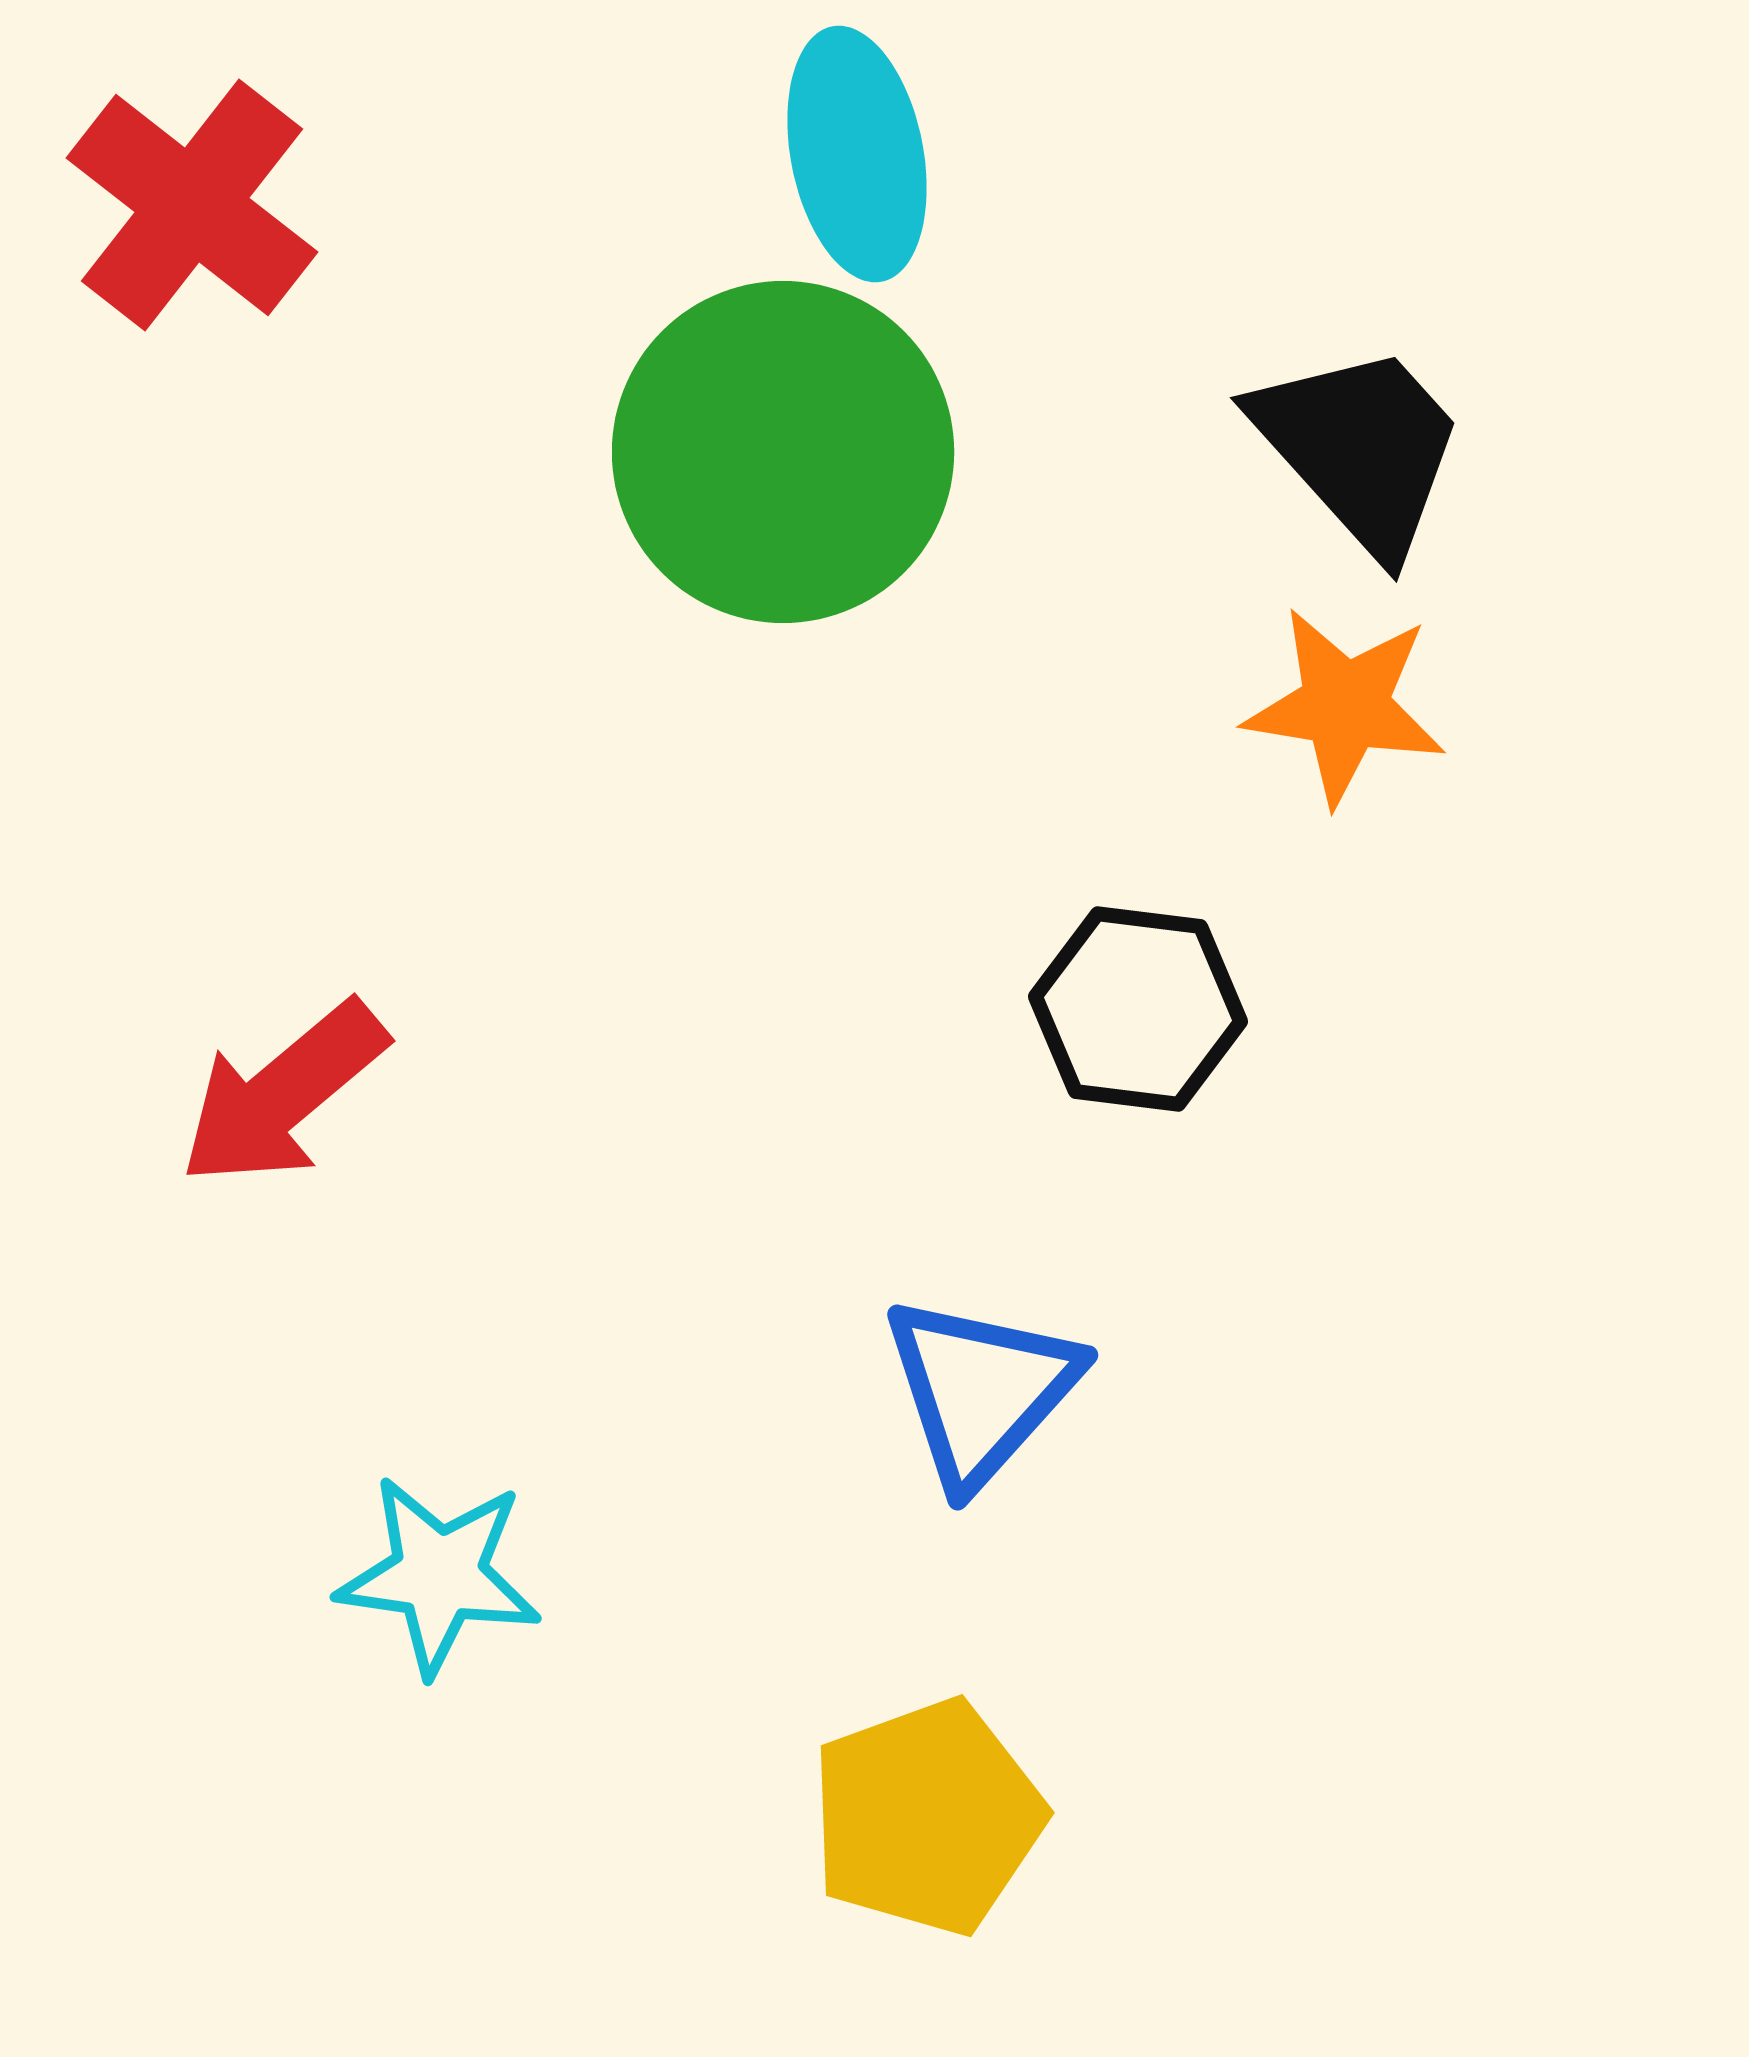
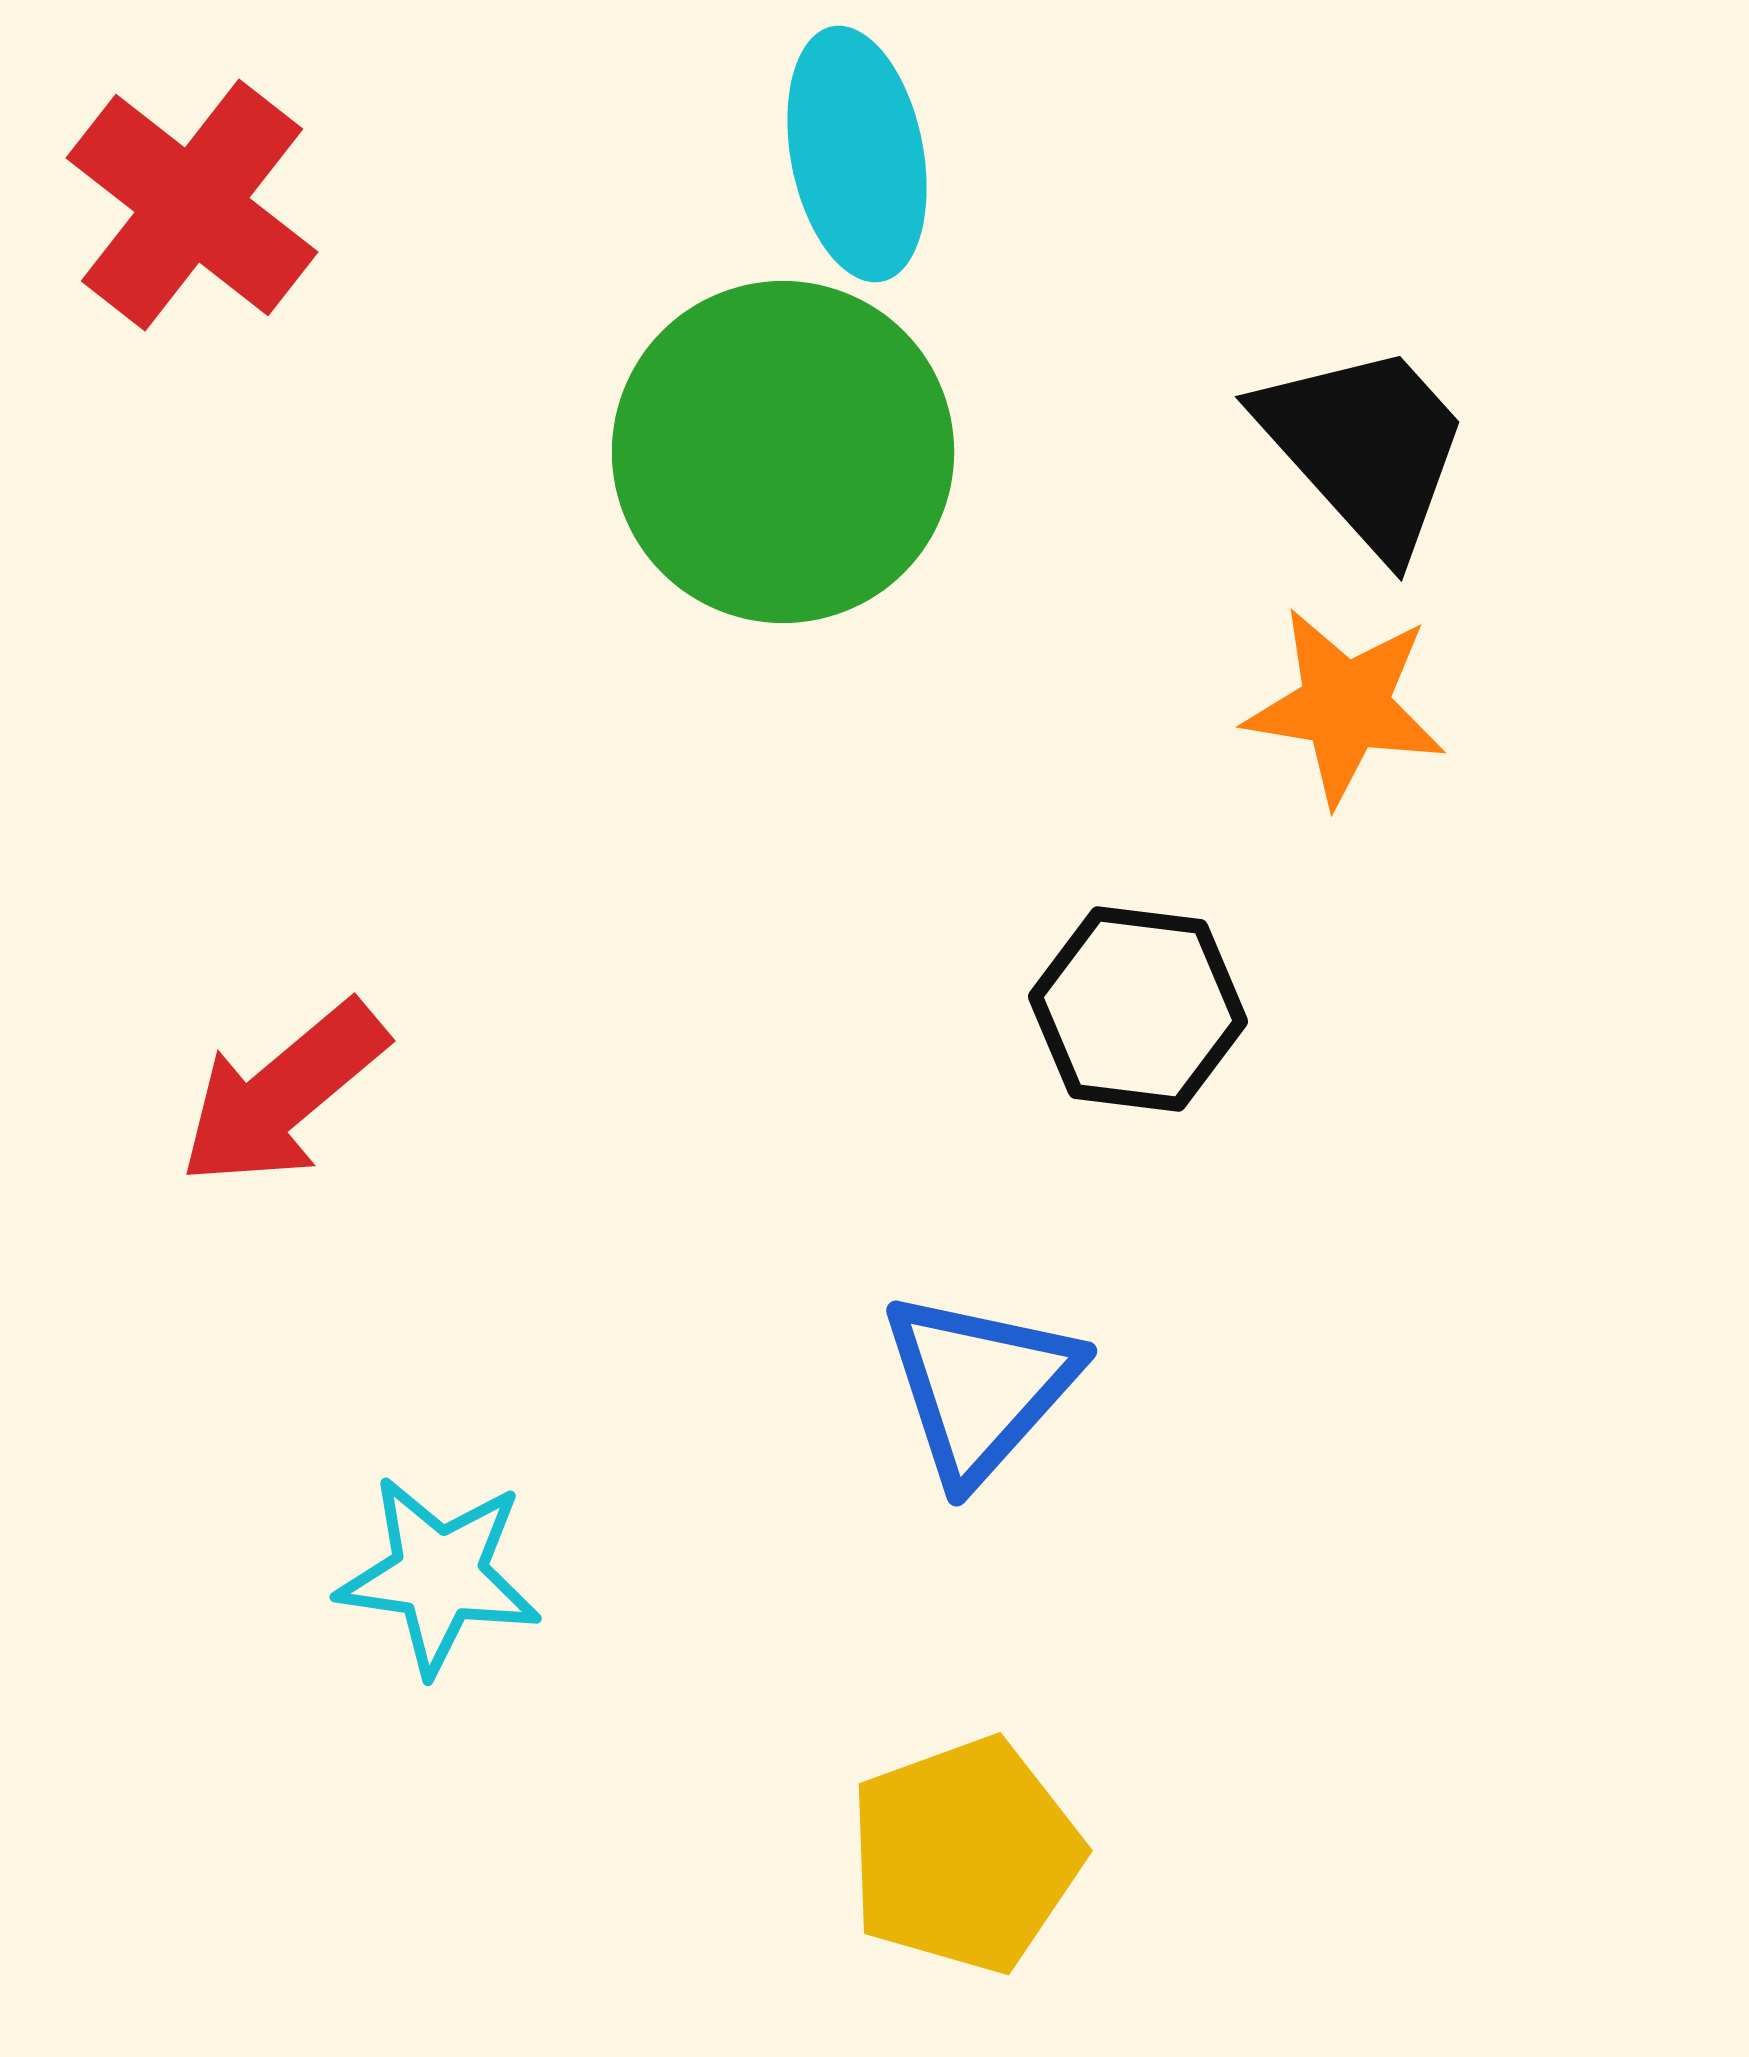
black trapezoid: moved 5 px right, 1 px up
blue triangle: moved 1 px left, 4 px up
yellow pentagon: moved 38 px right, 38 px down
